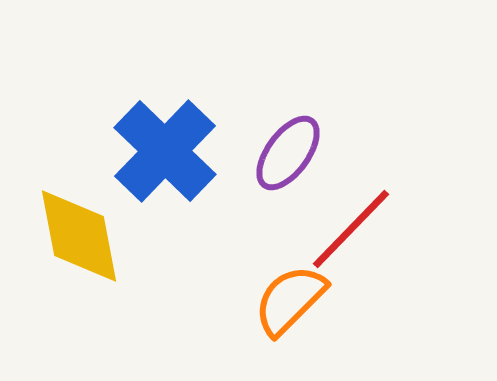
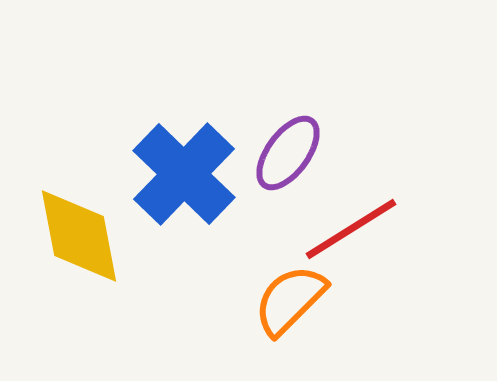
blue cross: moved 19 px right, 23 px down
red line: rotated 14 degrees clockwise
